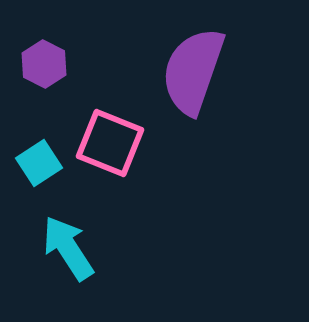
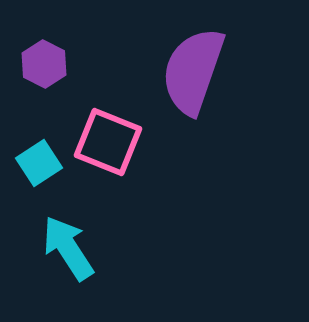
pink square: moved 2 px left, 1 px up
